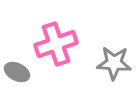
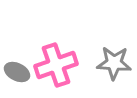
pink cross: moved 21 px down
